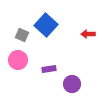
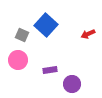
red arrow: rotated 24 degrees counterclockwise
purple rectangle: moved 1 px right, 1 px down
